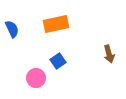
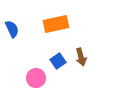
brown arrow: moved 28 px left, 3 px down
